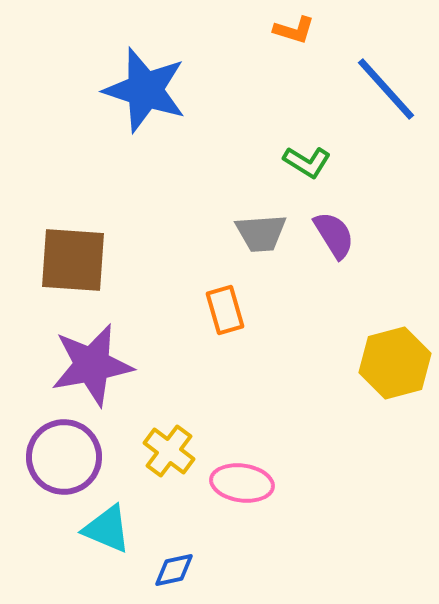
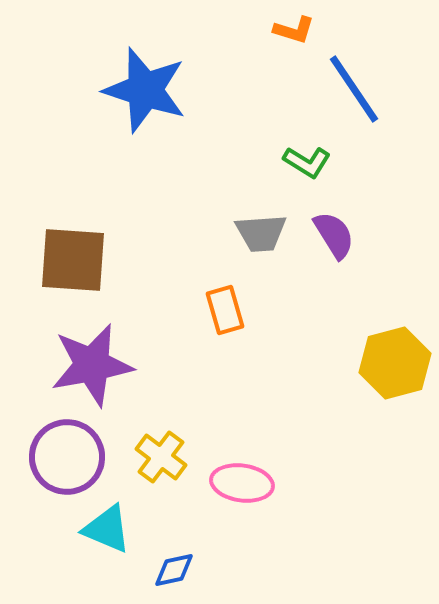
blue line: moved 32 px left; rotated 8 degrees clockwise
yellow cross: moved 8 px left, 6 px down
purple circle: moved 3 px right
